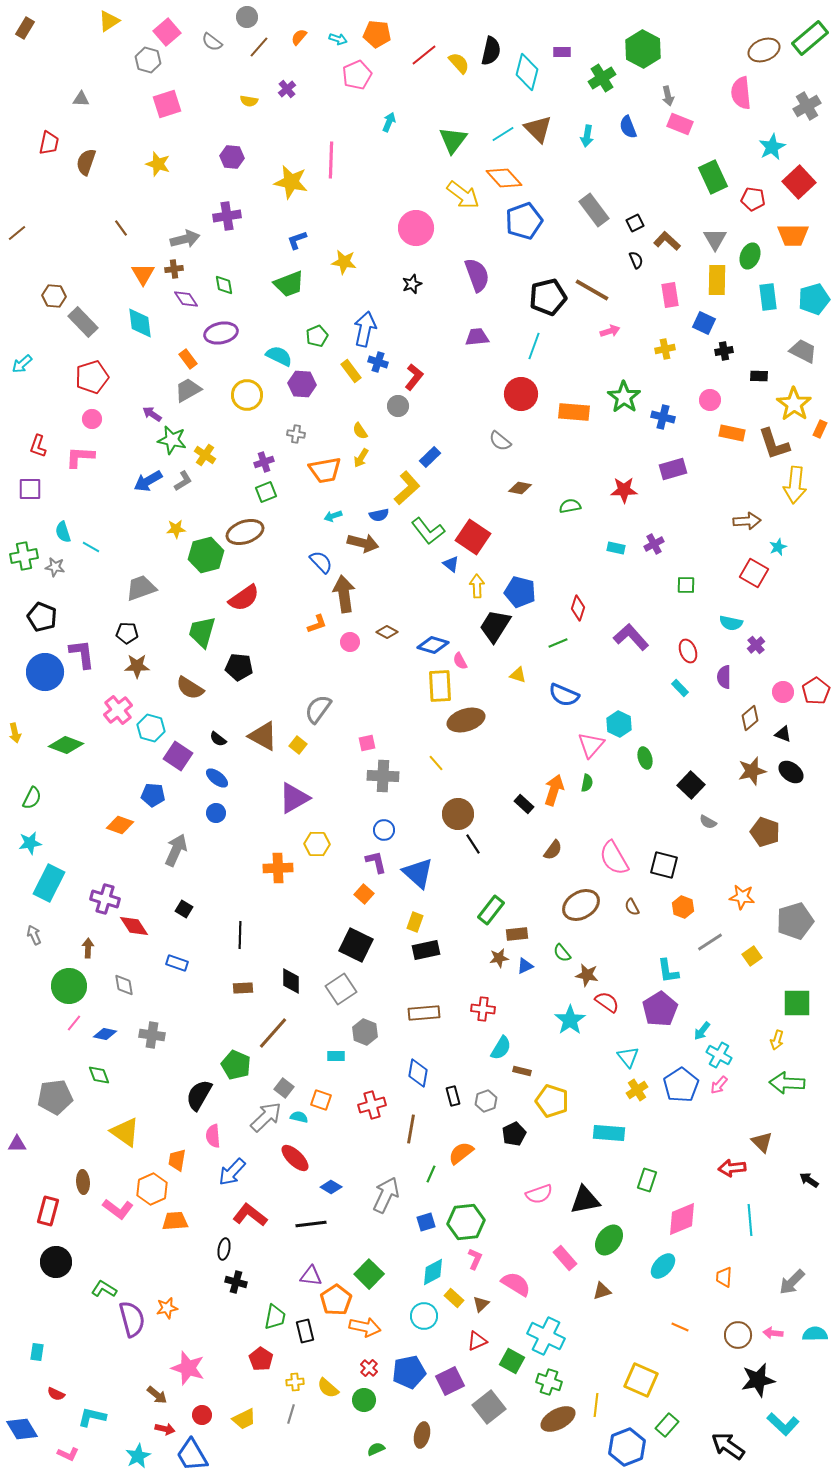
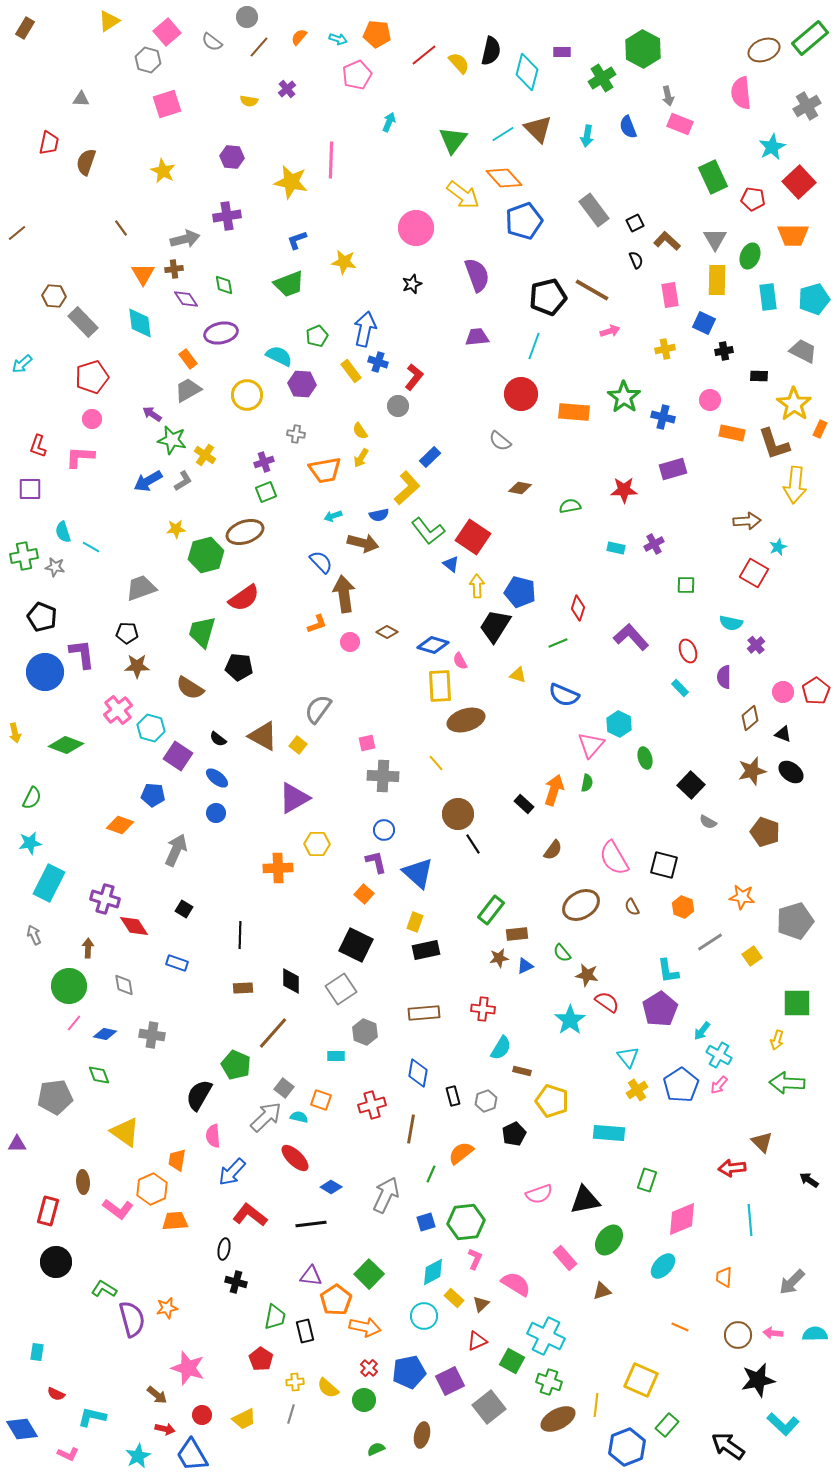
yellow star at (158, 164): moved 5 px right, 7 px down; rotated 10 degrees clockwise
